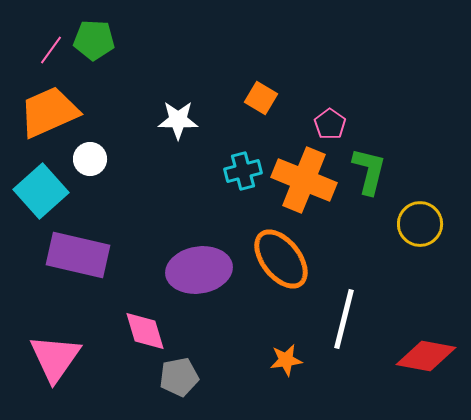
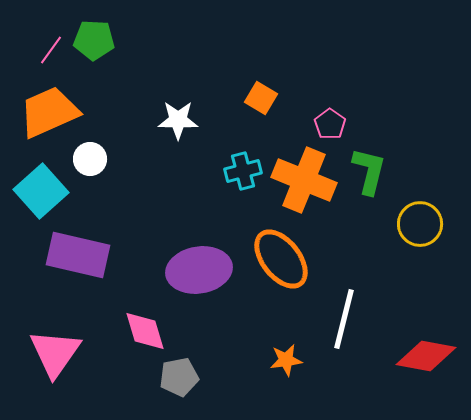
pink triangle: moved 5 px up
